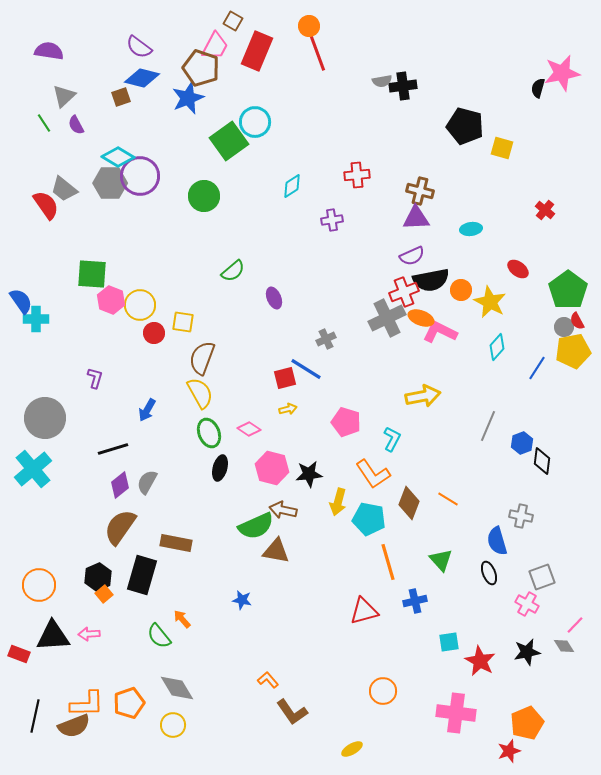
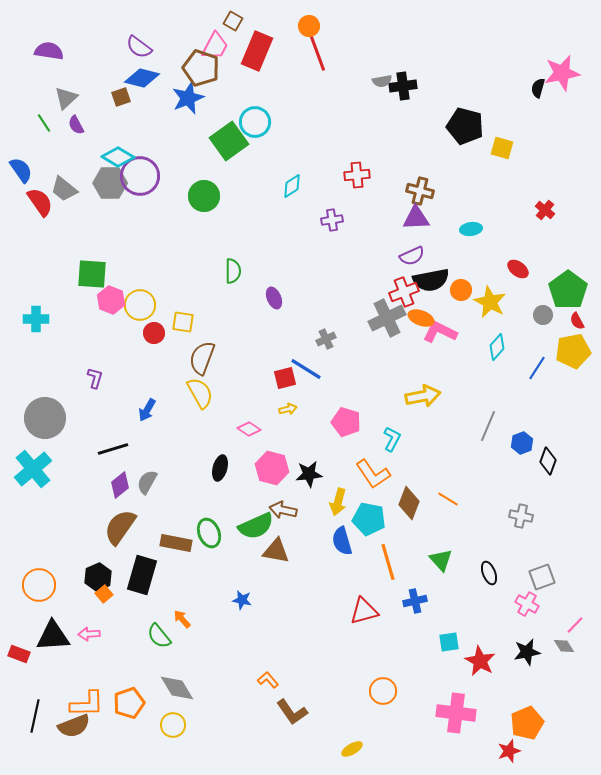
gray triangle at (64, 96): moved 2 px right, 2 px down
red semicircle at (46, 205): moved 6 px left, 3 px up
green semicircle at (233, 271): rotated 50 degrees counterclockwise
blue semicircle at (21, 301): moved 131 px up
gray circle at (564, 327): moved 21 px left, 12 px up
green ellipse at (209, 433): moved 100 px down
black diamond at (542, 461): moved 6 px right; rotated 12 degrees clockwise
blue semicircle at (497, 541): moved 155 px left
